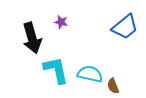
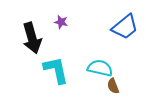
cyan semicircle: moved 10 px right, 6 px up
